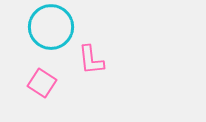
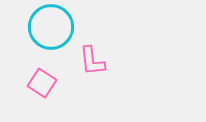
pink L-shape: moved 1 px right, 1 px down
